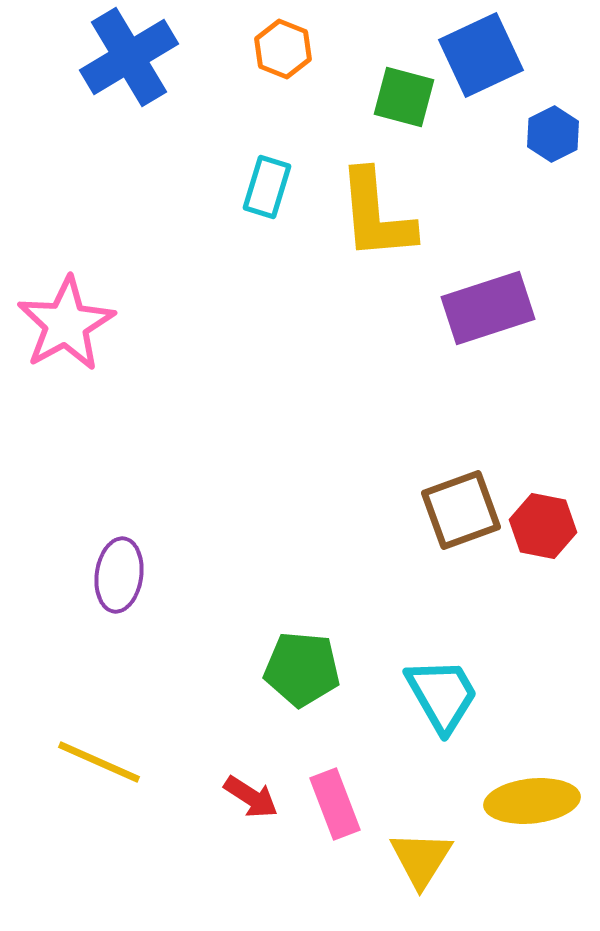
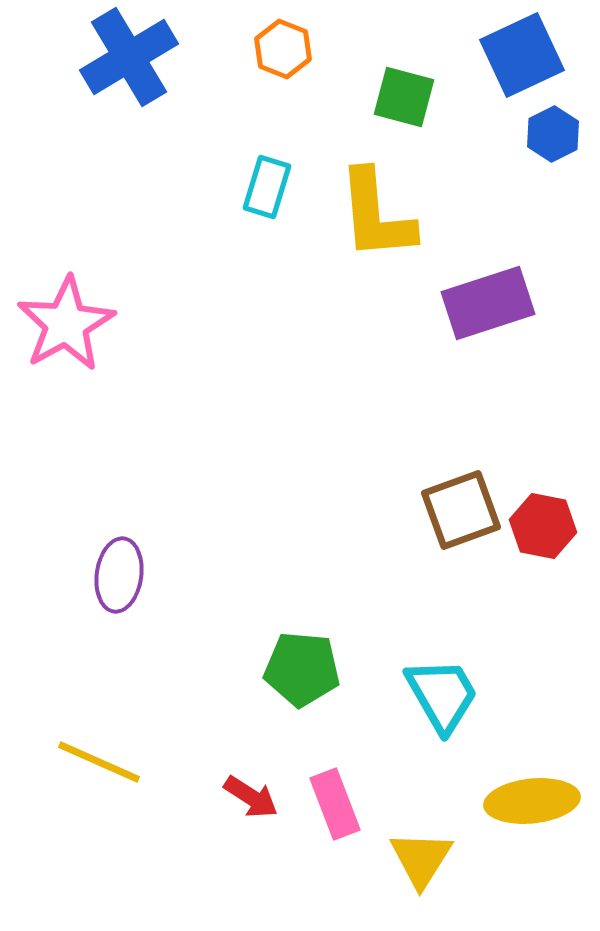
blue square: moved 41 px right
purple rectangle: moved 5 px up
